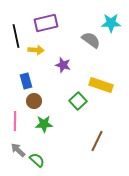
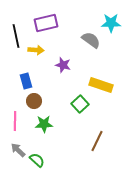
green square: moved 2 px right, 3 px down
